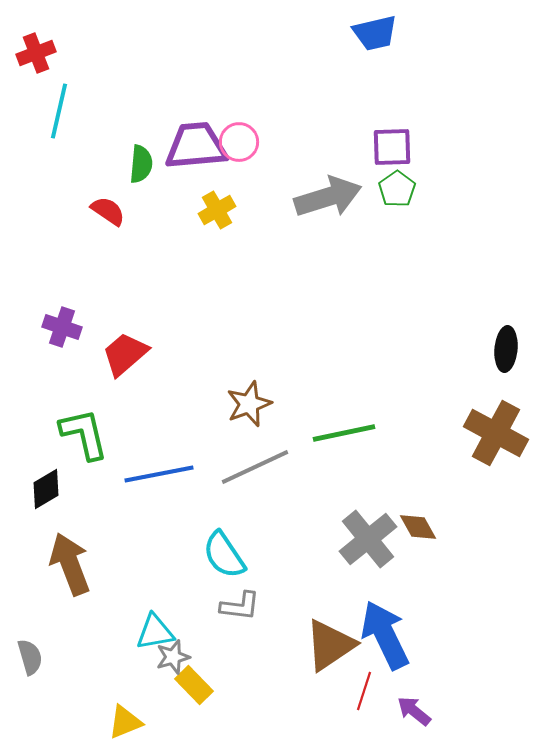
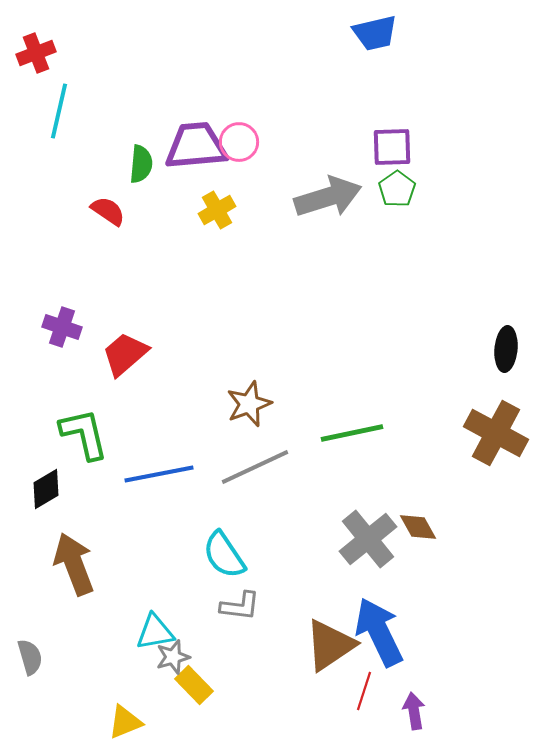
green line: moved 8 px right
brown arrow: moved 4 px right
blue arrow: moved 6 px left, 3 px up
purple arrow: rotated 42 degrees clockwise
